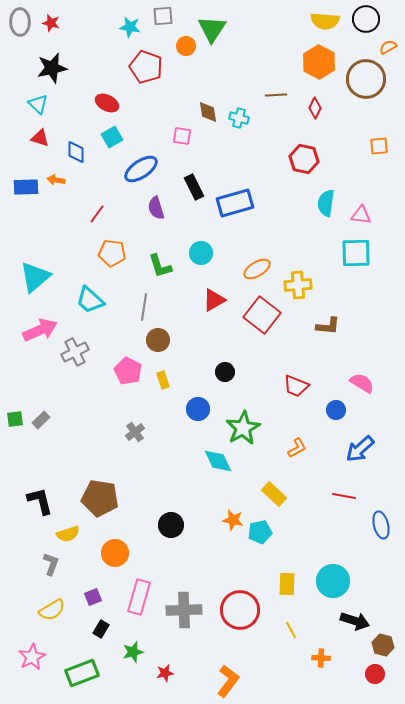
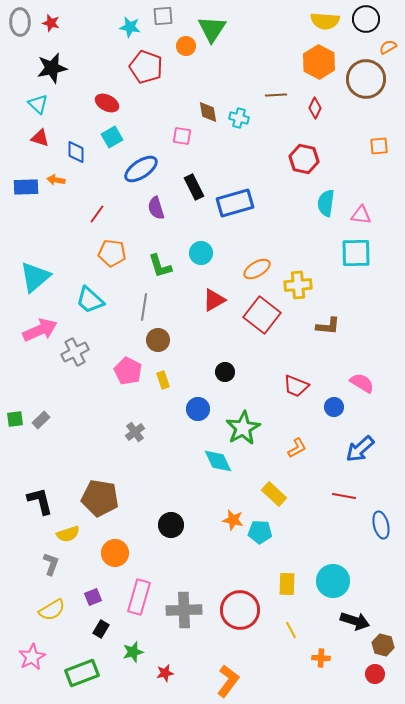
blue circle at (336, 410): moved 2 px left, 3 px up
cyan pentagon at (260, 532): rotated 15 degrees clockwise
